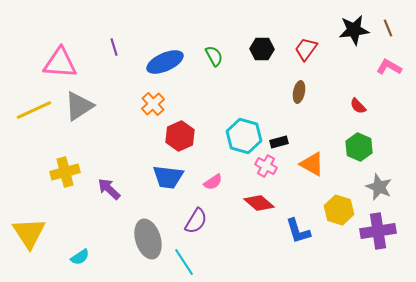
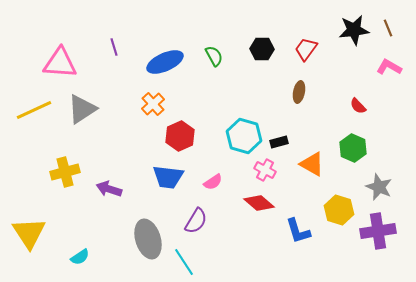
gray triangle: moved 3 px right, 3 px down
green hexagon: moved 6 px left, 1 px down
pink cross: moved 1 px left, 4 px down
purple arrow: rotated 25 degrees counterclockwise
